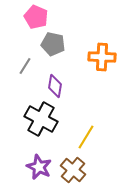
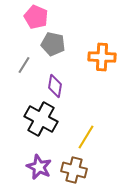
gray line: moved 1 px left, 1 px up
brown cross: moved 1 px right; rotated 25 degrees counterclockwise
